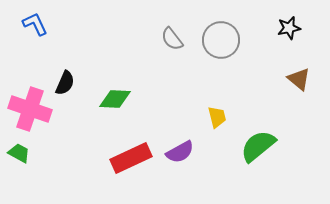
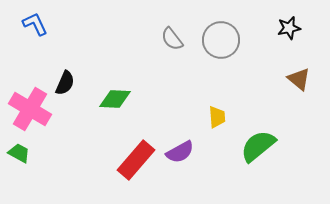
pink cross: rotated 12 degrees clockwise
yellow trapezoid: rotated 10 degrees clockwise
red rectangle: moved 5 px right, 2 px down; rotated 24 degrees counterclockwise
